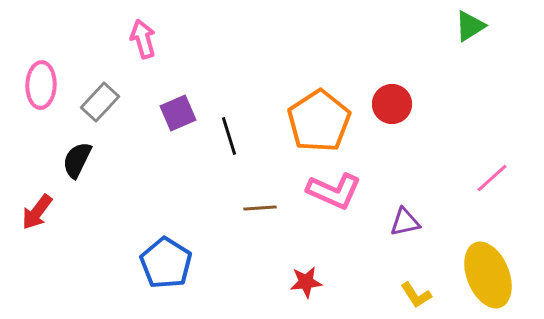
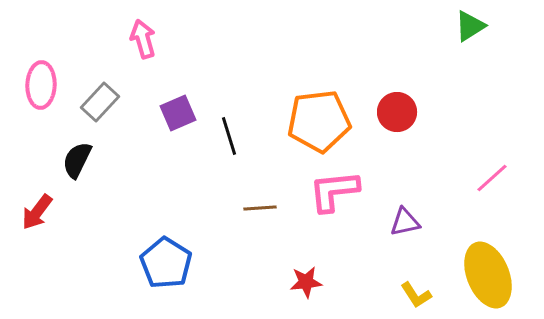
red circle: moved 5 px right, 8 px down
orange pentagon: rotated 26 degrees clockwise
pink L-shape: rotated 150 degrees clockwise
